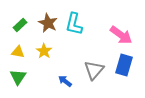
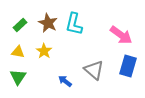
blue rectangle: moved 4 px right, 1 px down
gray triangle: rotated 30 degrees counterclockwise
